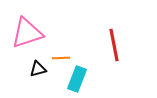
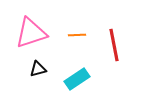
pink triangle: moved 4 px right
orange line: moved 16 px right, 23 px up
cyan rectangle: rotated 35 degrees clockwise
